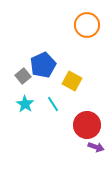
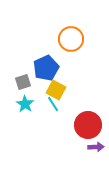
orange circle: moved 16 px left, 14 px down
blue pentagon: moved 3 px right, 3 px down
gray square: moved 6 px down; rotated 21 degrees clockwise
yellow square: moved 16 px left, 9 px down
red circle: moved 1 px right
purple arrow: rotated 21 degrees counterclockwise
